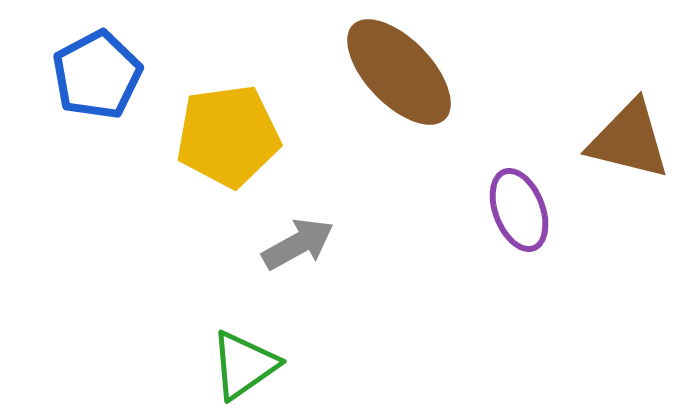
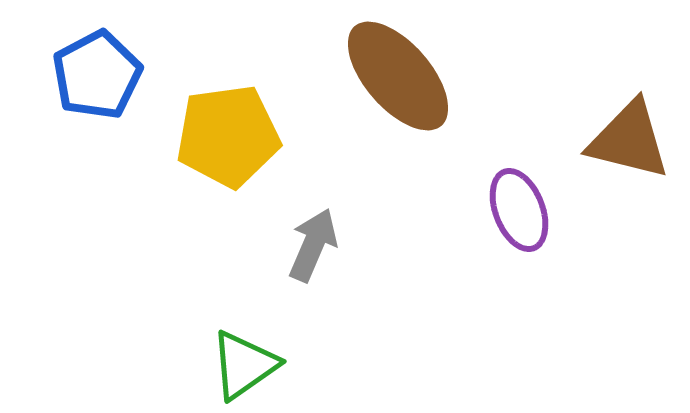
brown ellipse: moved 1 px left, 4 px down; rotated 3 degrees clockwise
gray arrow: moved 15 px right, 1 px down; rotated 38 degrees counterclockwise
